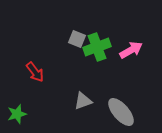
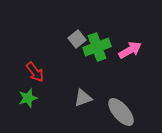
gray square: rotated 30 degrees clockwise
pink arrow: moved 1 px left
gray triangle: moved 3 px up
green star: moved 11 px right, 16 px up
